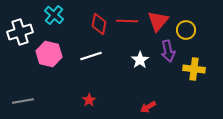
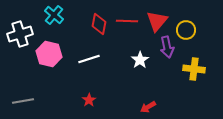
red triangle: moved 1 px left
white cross: moved 2 px down
purple arrow: moved 1 px left, 4 px up
white line: moved 2 px left, 3 px down
